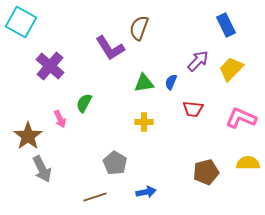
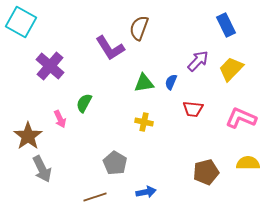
yellow cross: rotated 12 degrees clockwise
